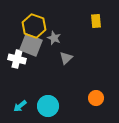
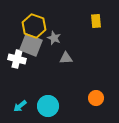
gray triangle: rotated 40 degrees clockwise
